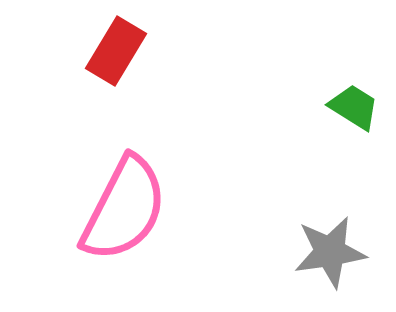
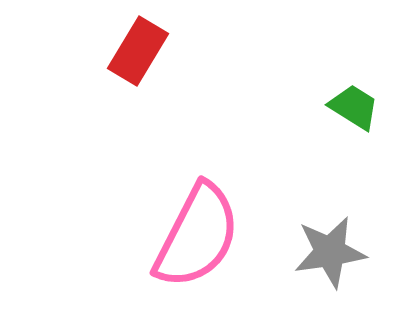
red rectangle: moved 22 px right
pink semicircle: moved 73 px right, 27 px down
